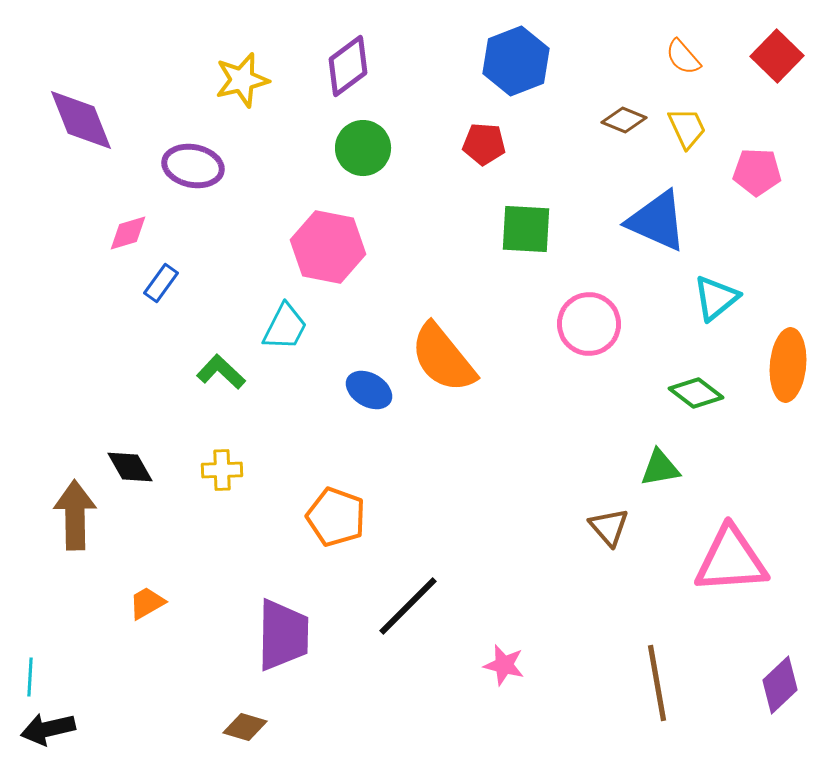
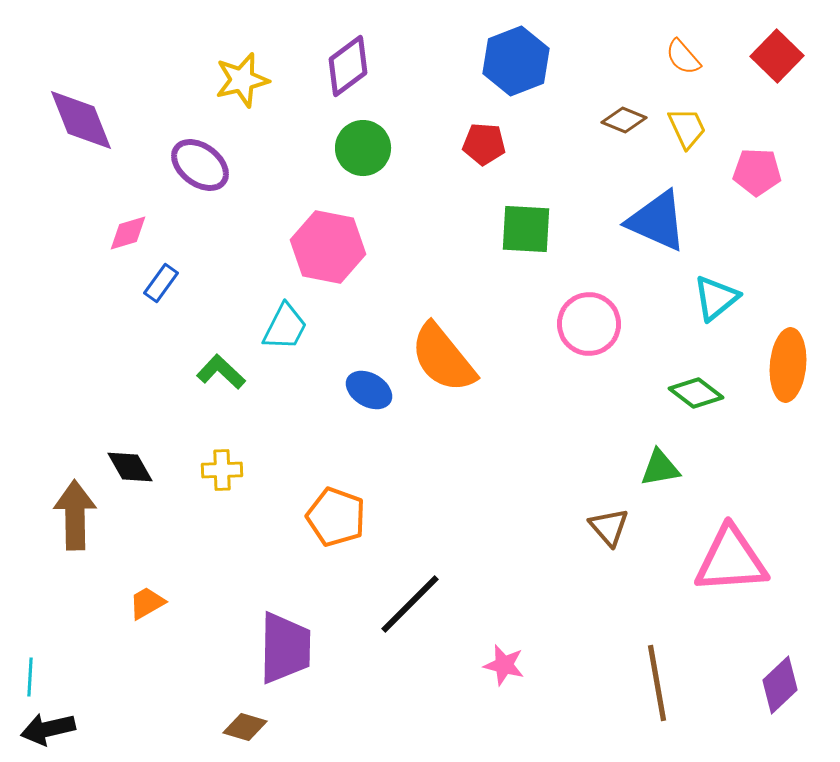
purple ellipse at (193, 166): moved 7 px right, 1 px up; rotated 26 degrees clockwise
black line at (408, 606): moved 2 px right, 2 px up
purple trapezoid at (283, 635): moved 2 px right, 13 px down
